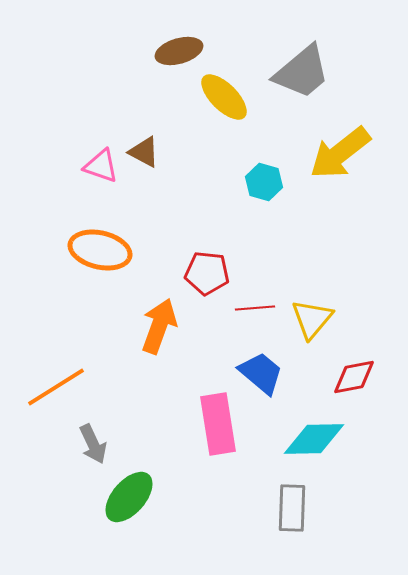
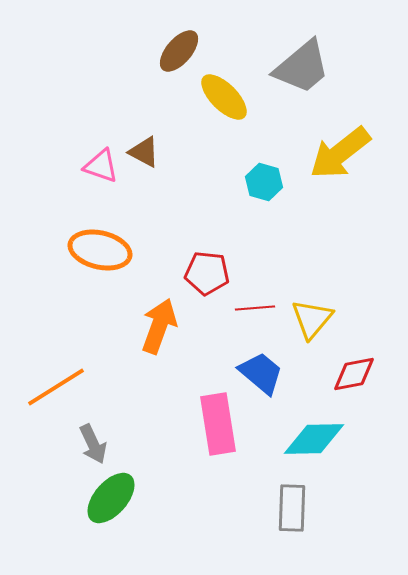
brown ellipse: rotated 33 degrees counterclockwise
gray trapezoid: moved 5 px up
red diamond: moved 3 px up
green ellipse: moved 18 px left, 1 px down
